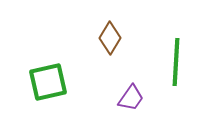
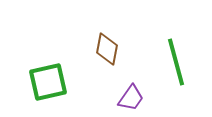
brown diamond: moved 3 px left, 11 px down; rotated 20 degrees counterclockwise
green line: rotated 18 degrees counterclockwise
